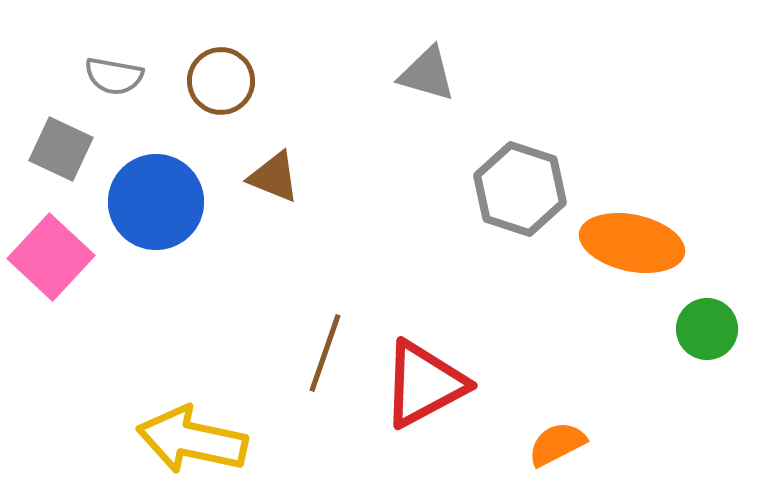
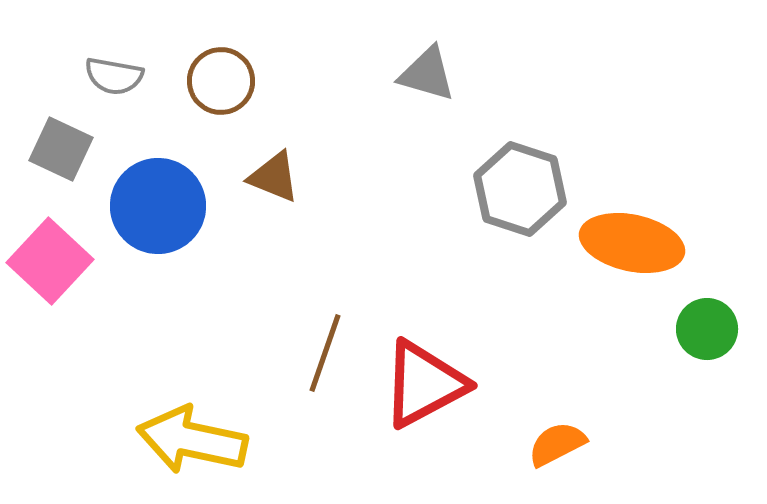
blue circle: moved 2 px right, 4 px down
pink square: moved 1 px left, 4 px down
